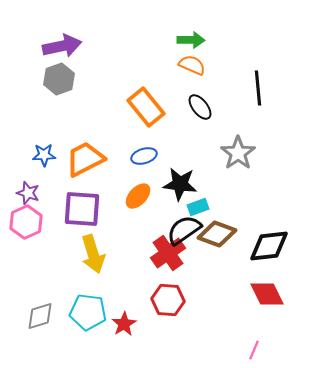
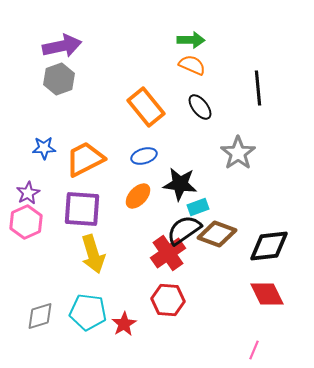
blue star: moved 7 px up
purple star: rotated 25 degrees clockwise
